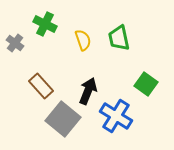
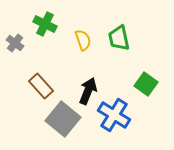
blue cross: moved 2 px left, 1 px up
